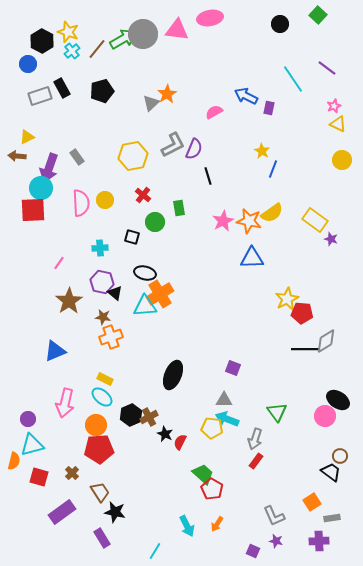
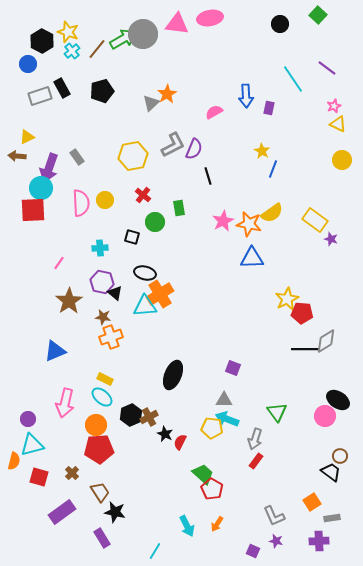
pink triangle at (177, 30): moved 6 px up
blue arrow at (246, 96): rotated 120 degrees counterclockwise
orange star at (249, 221): moved 3 px down
